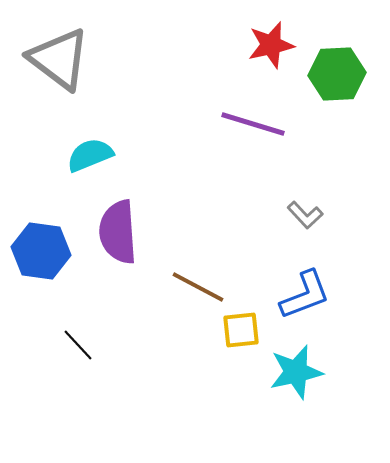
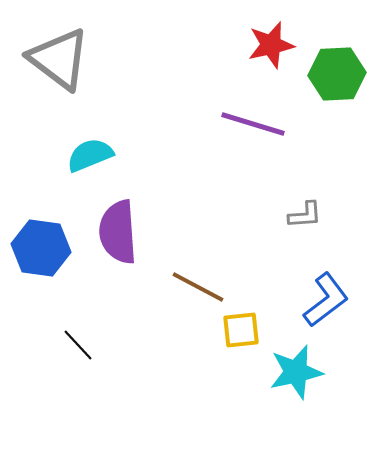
gray L-shape: rotated 51 degrees counterclockwise
blue hexagon: moved 3 px up
blue L-shape: moved 21 px right, 5 px down; rotated 16 degrees counterclockwise
